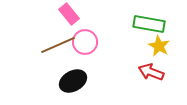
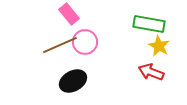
brown line: moved 2 px right
